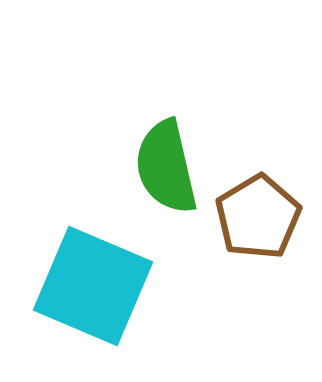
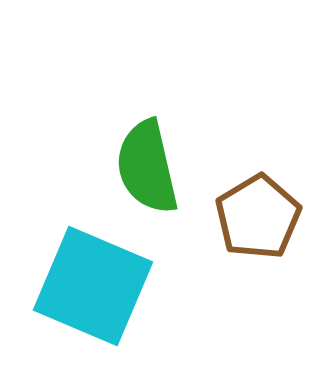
green semicircle: moved 19 px left
